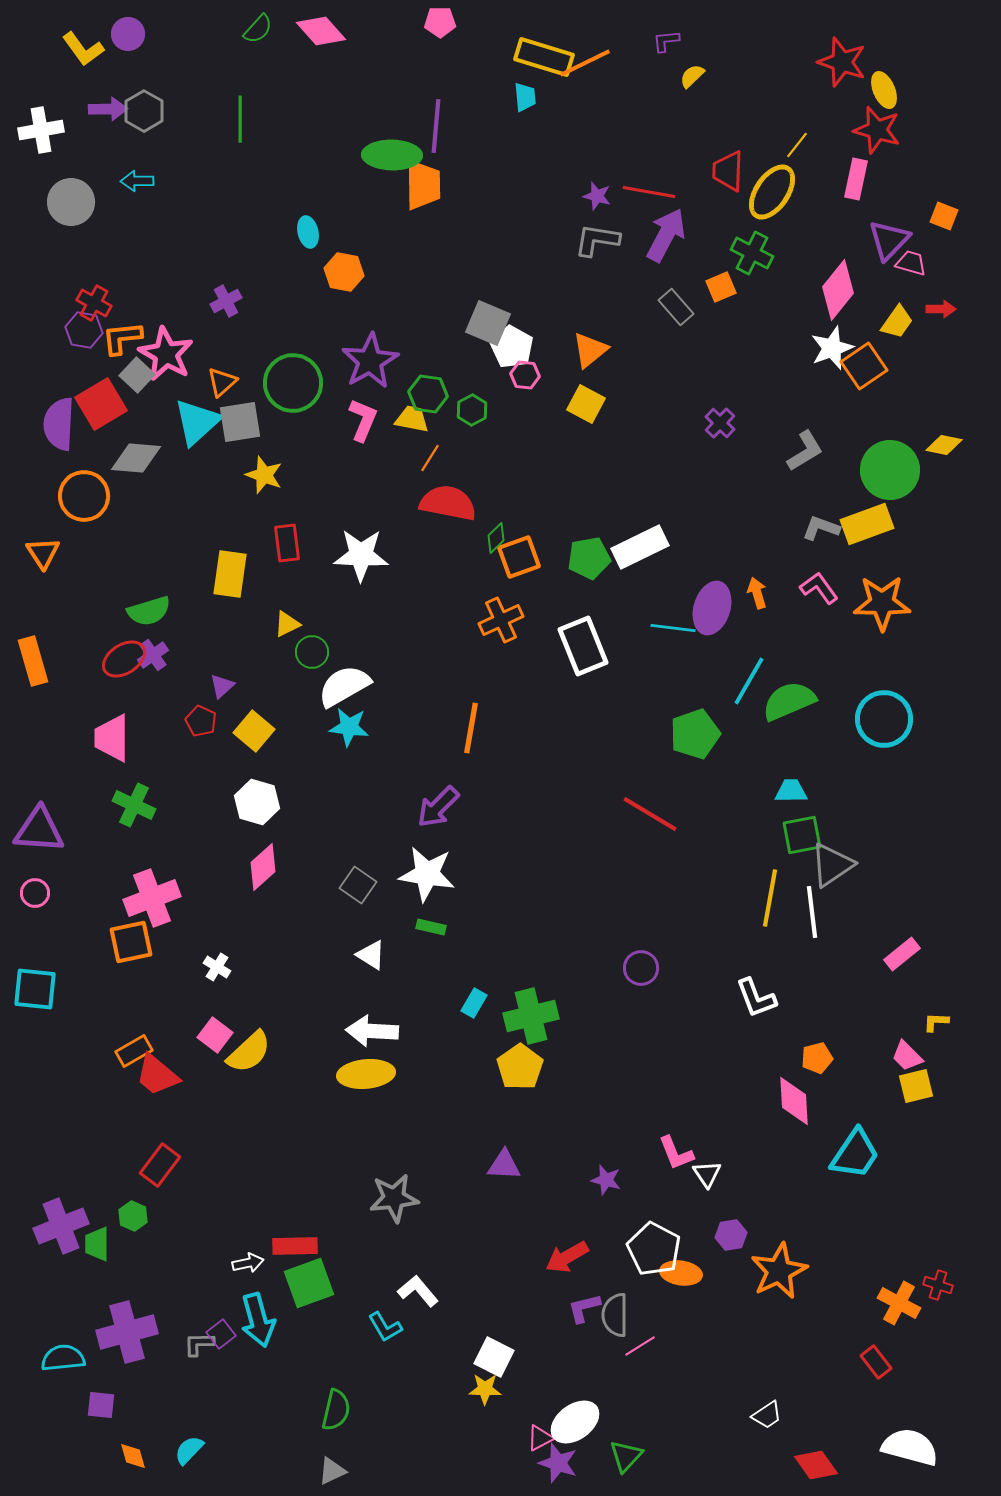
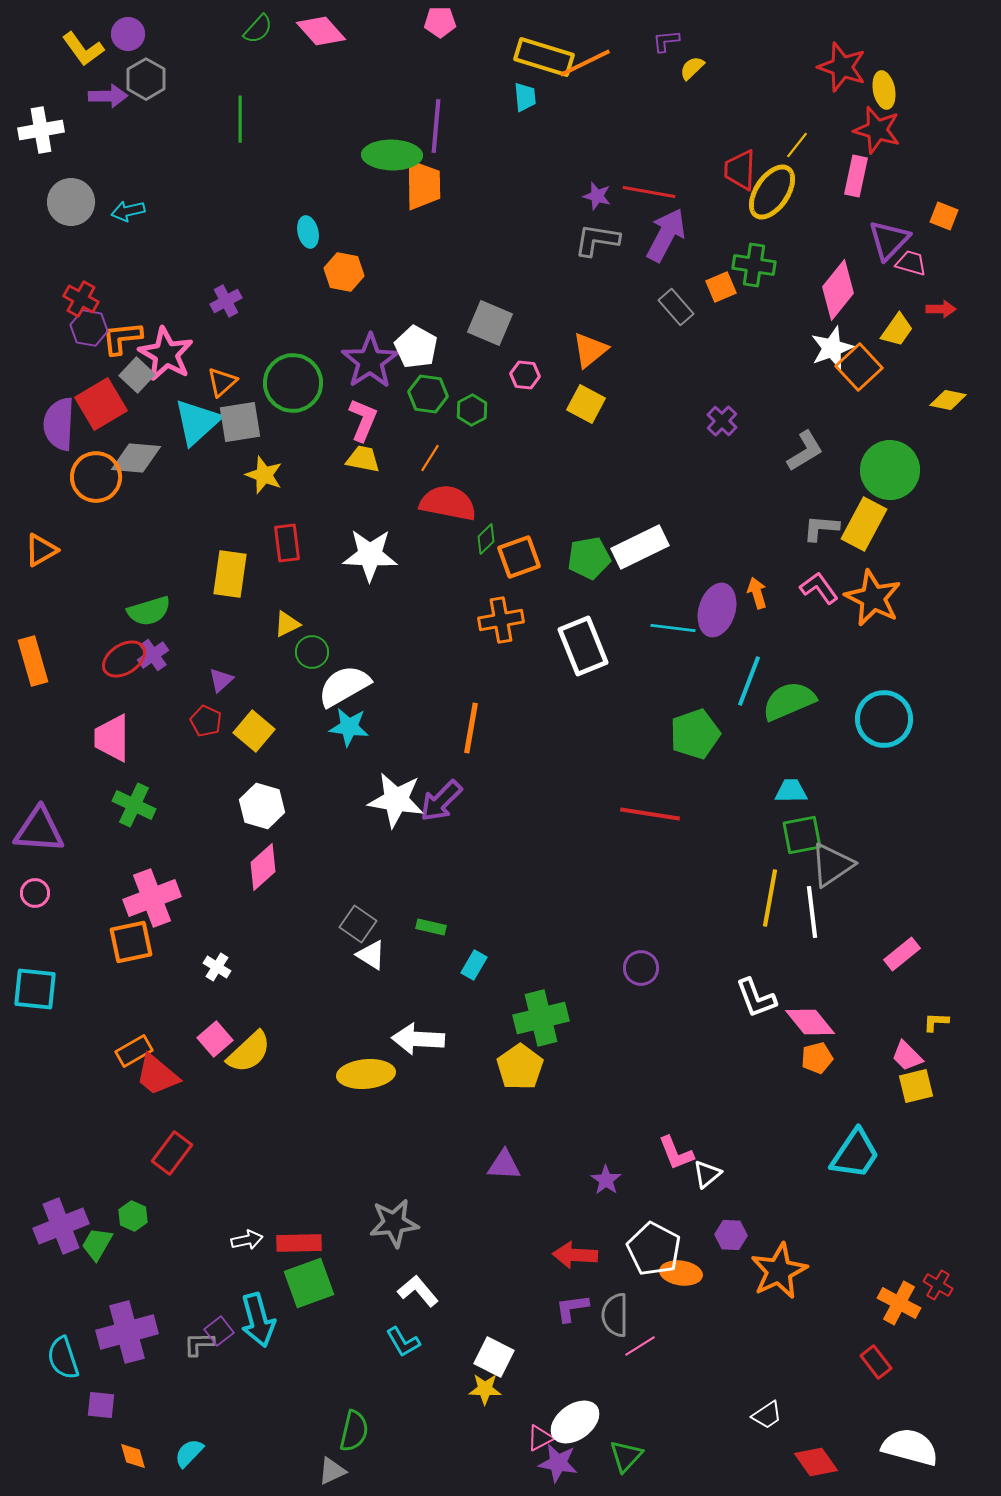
red star at (842, 62): moved 5 px down
yellow semicircle at (692, 76): moved 8 px up
yellow ellipse at (884, 90): rotated 12 degrees clockwise
purple arrow at (108, 109): moved 13 px up
gray hexagon at (144, 111): moved 2 px right, 32 px up
red trapezoid at (728, 171): moved 12 px right, 1 px up
pink rectangle at (856, 179): moved 3 px up
cyan arrow at (137, 181): moved 9 px left, 30 px down; rotated 12 degrees counterclockwise
green cross at (752, 253): moved 2 px right, 12 px down; rotated 18 degrees counterclockwise
red cross at (94, 303): moved 13 px left, 4 px up
yellow trapezoid at (897, 322): moved 8 px down
gray square at (488, 323): moved 2 px right
purple hexagon at (84, 330): moved 5 px right, 2 px up
white pentagon at (512, 347): moved 96 px left
purple star at (370, 361): rotated 4 degrees counterclockwise
orange square at (864, 366): moved 5 px left, 1 px down; rotated 9 degrees counterclockwise
yellow trapezoid at (412, 419): moved 49 px left, 40 px down
purple cross at (720, 423): moved 2 px right, 2 px up
yellow diamond at (944, 445): moved 4 px right, 45 px up
orange circle at (84, 496): moved 12 px right, 19 px up
yellow rectangle at (867, 524): moved 3 px left; rotated 42 degrees counterclockwise
gray L-shape at (821, 528): rotated 15 degrees counterclockwise
green diamond at (496, 538): moved 10 px left, 1 px down
orange triangle at (43, 553): moved 2 px left, 3 px up; rotated 33 degrees clockwise
white star at (361, 555): moved 9 px right
orange star at (882, 603): moved 9 px left, 5 px up; rotated 26 degrees clockwise
purple ellipse at (712, 608): moved 5 px right, 2 px down
orange cross at (501, 620): rotated 15 degrees clockwise
cyan line at (749, 681): rotated 9 degrees counterclockwise
purple triangle at (222, 686): moved 1 px left, 6 px up
red pentagon at (201, 721): moved 5 px right
white hexagon at (257, 802): moved 5 px right, 4 px down
purple arrow at (438, 807): moved 3 px right, 6 px up
red line at (650, 814): rotated 22 degrees counterclockwise
white star at (427, 874): moved 31 px left, 74 px up
gray square at (358, 885): moved 39 px down
cyan rectangle at (474, 1003): moved 38 px up
green cross at (531, 1016): moved 10 px right, 2 px down
white arrow at (372, 1031): moved 46 px right, 8 px down
pink square at (215, 1035): moved 4 px down; rotated 12 degrees clockwise
pink diamond at (794, 1101): moved 16 px right, 79 px up; rotated 36 degrees counterclockwise
red rectangle at (160, 1165): moved 12 px right, 12 px up
white triangle at (707, 1174): rotated 24 degrees clockwise
purple star at (606, 1180): rotated 20 degrees clockwise
gray star at (394, 1198): moved 25 px down
purple hexagon at (731, 1235): rotated 12 degrees clockwise
green trapezoid at (97, 1244): rotated 30 degrees clockwise
red rectangle at (295, 1246): moved 4 px right, 3 px up
red arrow at (567, 1257): moved 8 px right, 2 px up; rotated 33 degrees clockwise
white arrow at (248, 1263): moved 1 px left, 23 px up
red cross at (938, 1285): rotated 12 degrees clockwise
purple L-shape at (584, 1308): moved 12 px left; rotated 6 degrees clockwise
cyan L-shape at (385, 1327): moved 18 px right, 15 px down
purple square at (221, 1334): moved 2 px left, 3 px up
cyan semicircle at (63, 1358): rotated 102 degrees counterclockwise
green semicircle at (336, 1410): moved 18 px right, 21 px down
cyan semicircle at (189, 1450): moved 3 px down
purple star at (558, 1463): rotated 9 degrees counterclockwise
red diamond at (816, 1465): moved 3 px up
